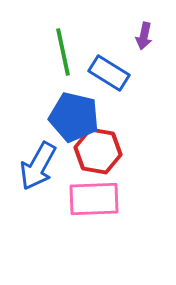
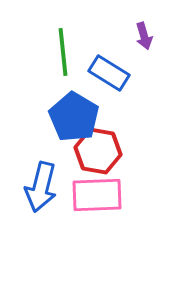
purple arrow: rotated 28 degrees counterclockwise
green line: rotated 6 degrees clockwise
blue pentagon: rotated 18 degrees clockwise
blue arrow: moved 3 px right, 21 px down; rotated 15 degrees counterclockwise
pink rectangle: moved 3 px right, 4 px up
